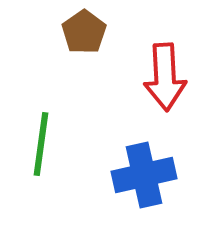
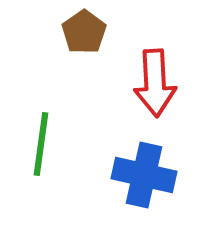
red arrow: moved 10 px left, 6 px down
blue cross: rotated 26 degrees clockwise
